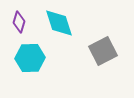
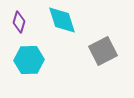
cyan diamond: moved 3 px right, 3 px up
cyan hexagon: moved 1 px left, 2 px down
